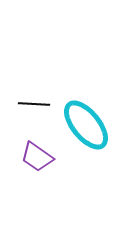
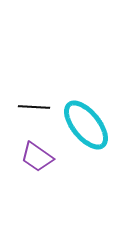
black line: moved 3 px down
